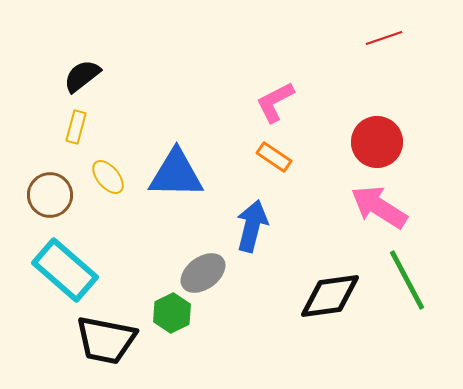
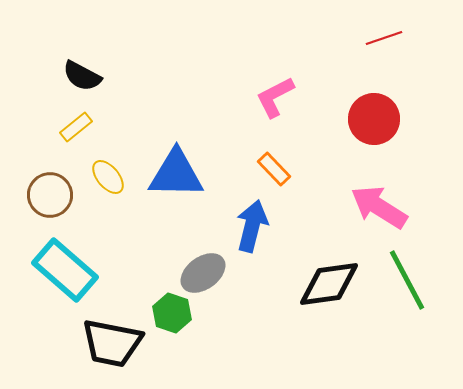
black semicircle: rotated 114 degrees counterclockwise
pink L-shape: moved 5 px up
yellow rectangle: rotated 36 degrees clockwise
red circle: moved 3 px left, 23 px up
orange rectangle: moved 12 px down; rotated 12 degrees clockwise
black diamond: moved 1 px left, 12 px up
green hexagon: rotated 15 degrees counterclockwise
black trapezoid: moved 6 px right, 3 px down
